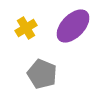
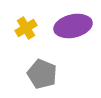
purple ellipse: rotated 33 degrees clockwise
